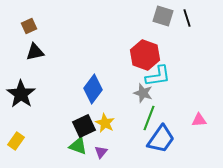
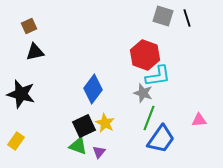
black star: rotated 20 degrees counterclockwise
purple triangle: moved 2 px left
